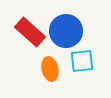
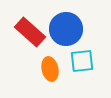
blue circle: moved 2 px up
